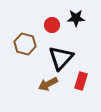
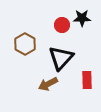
black star: moved 6 px right
red circle: moved 10 px right
brown hexagon: rotated 15 degrees clockwise
red rectangle: moved 6 px right, 1 px up; rotated 18 degrees counterclockwise
